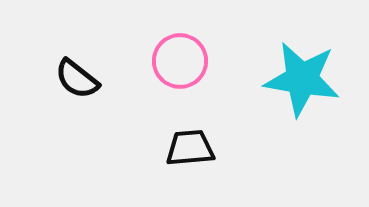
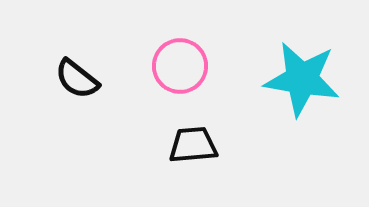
pink circle: moved 5 px down
black trapezoid: moved 3 px right, 3 px up
